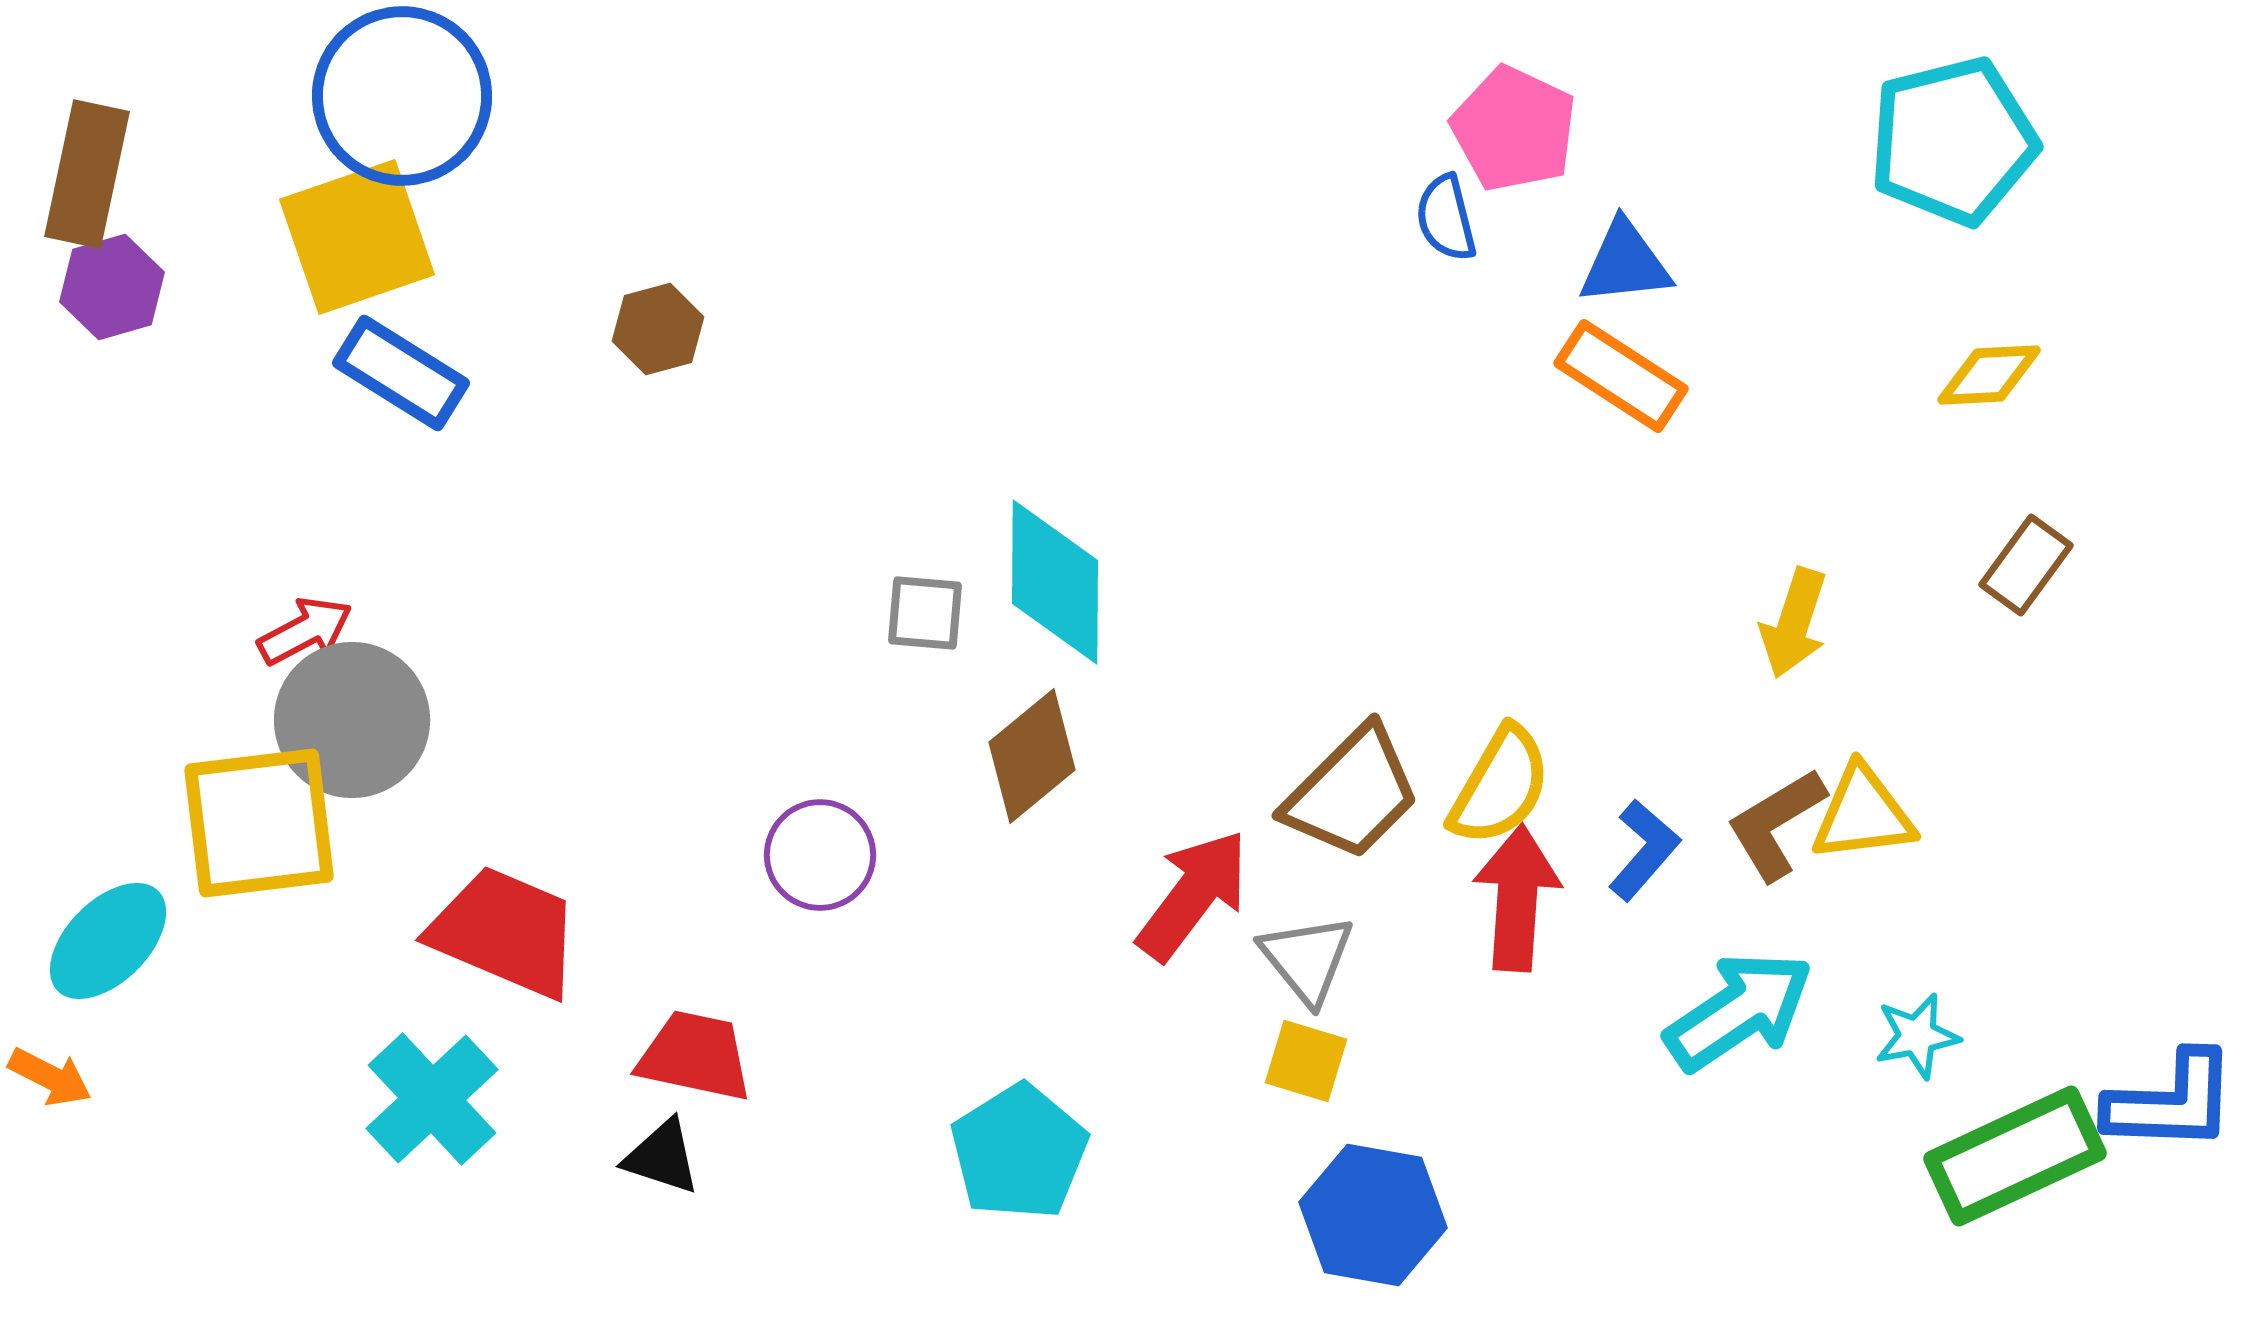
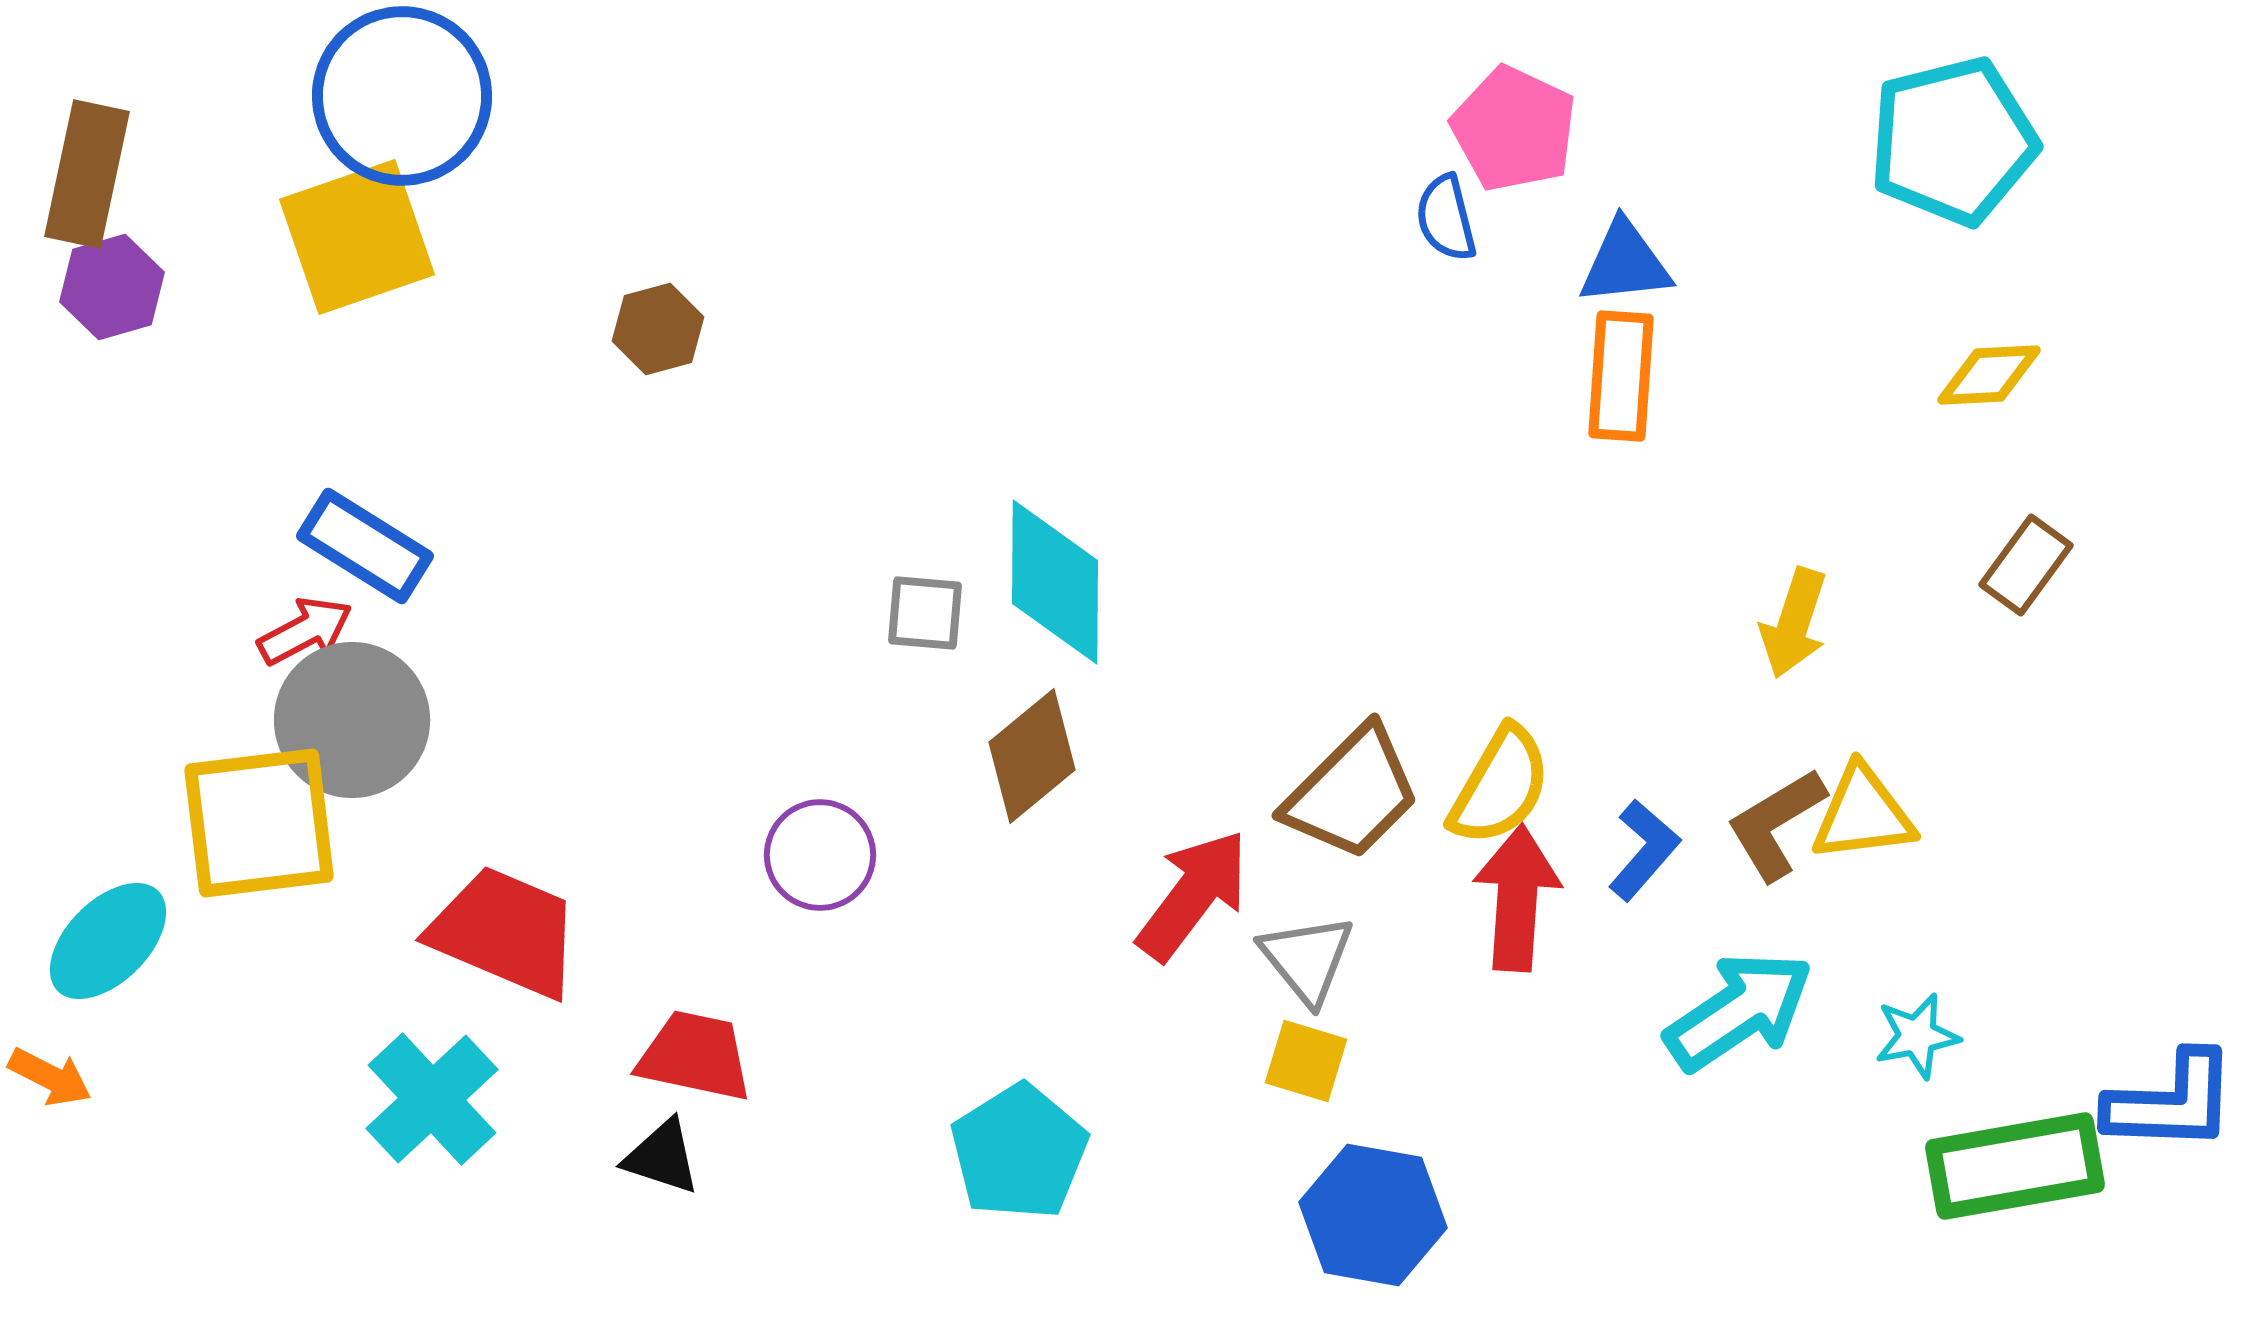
blue rectangle at (401, 373): moved 36 px left, 173 px down
orange rectangle at (1621, 376): rotated 61 degrees clockwise
green rectangle at (2015, 1156): moved 10 px down; rotated 15 degrees clockwise
